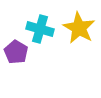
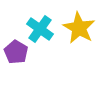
cyan cross: rotated 20 degrees clockwise
